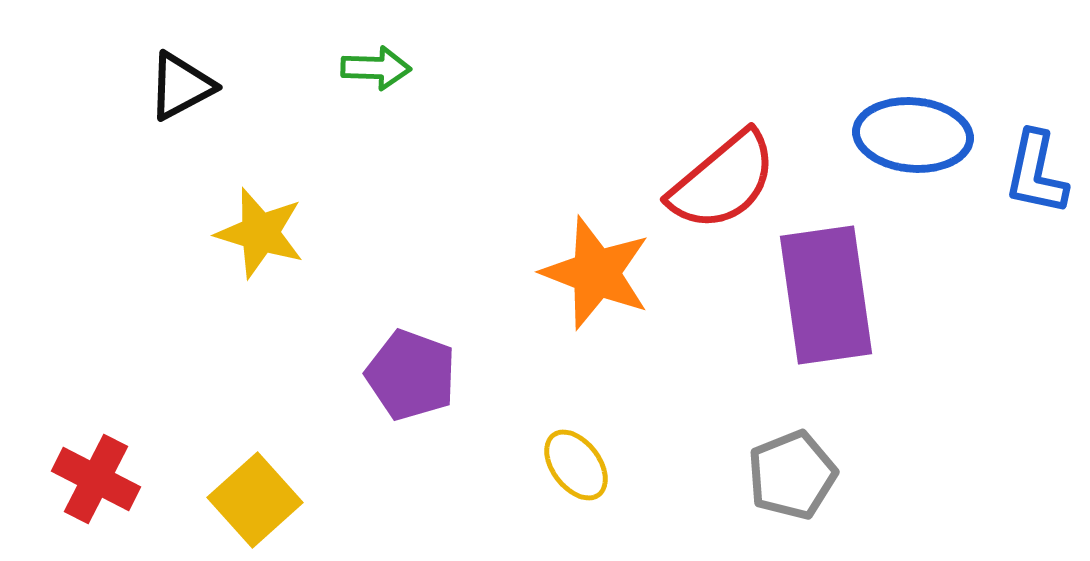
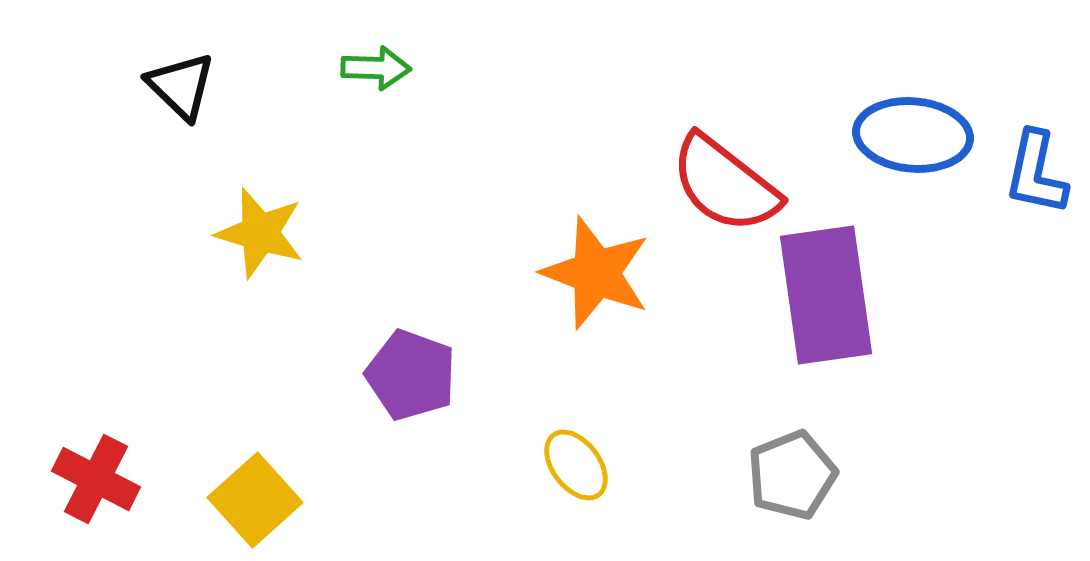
black triangle: rotated 48 degrees counterclockwise
red semicircle: moved 2 px right, 3 px down; rotated 78 degrees clockwise
